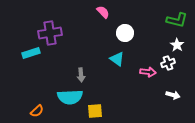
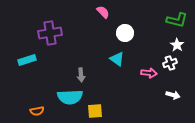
cyan rectangle: moved 4 px left, 7 px down
white cross: moved 2 px right
pink arrow: moved 1 px right, 1 px down
orange semicircle: rotated 32 degrees clockwise
